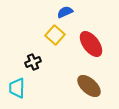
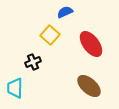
yellow square: moved 5 px left
cyan trapezoid: moved 2 px left
